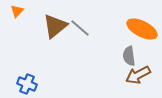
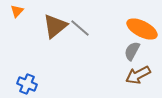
gray semicircle: moved 3 px right, 5 px up; rotated 36 degrees clockwise
